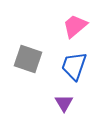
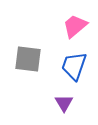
gray square: rotated 12 degrees counterclockwise
